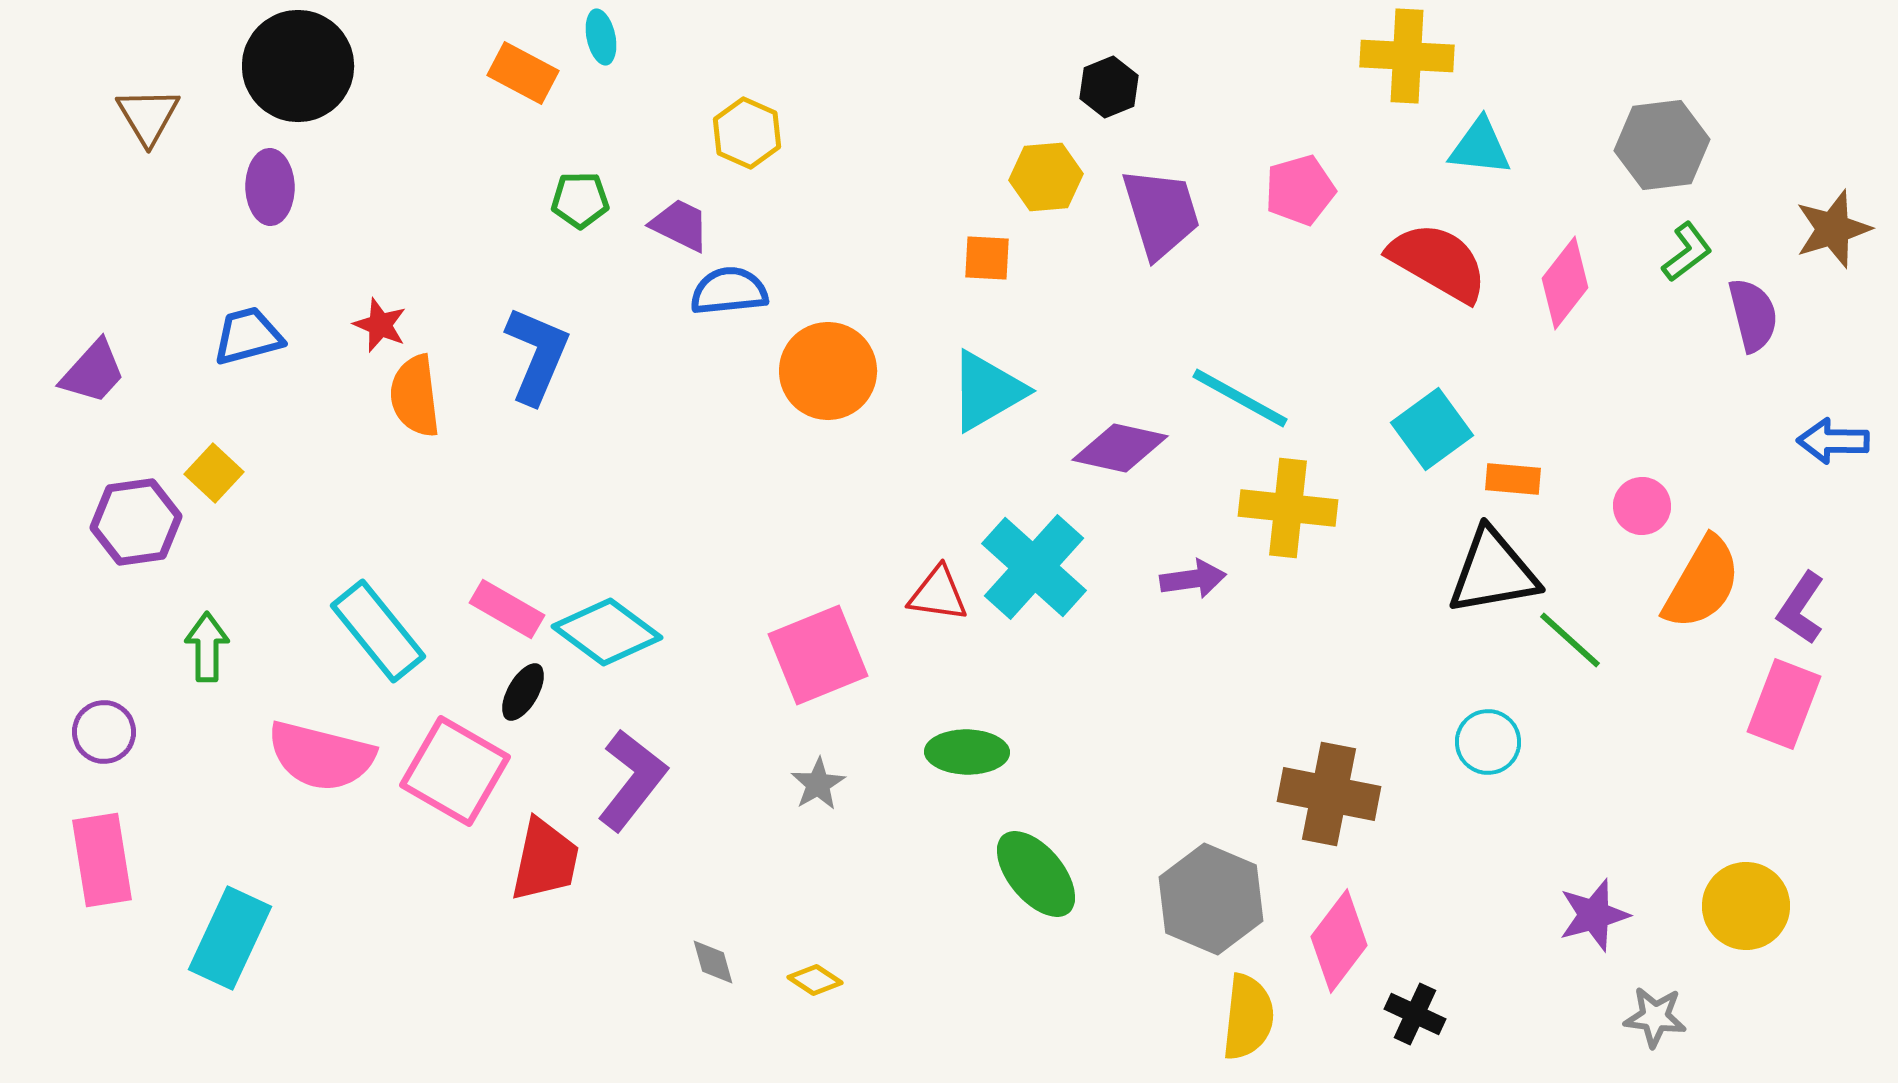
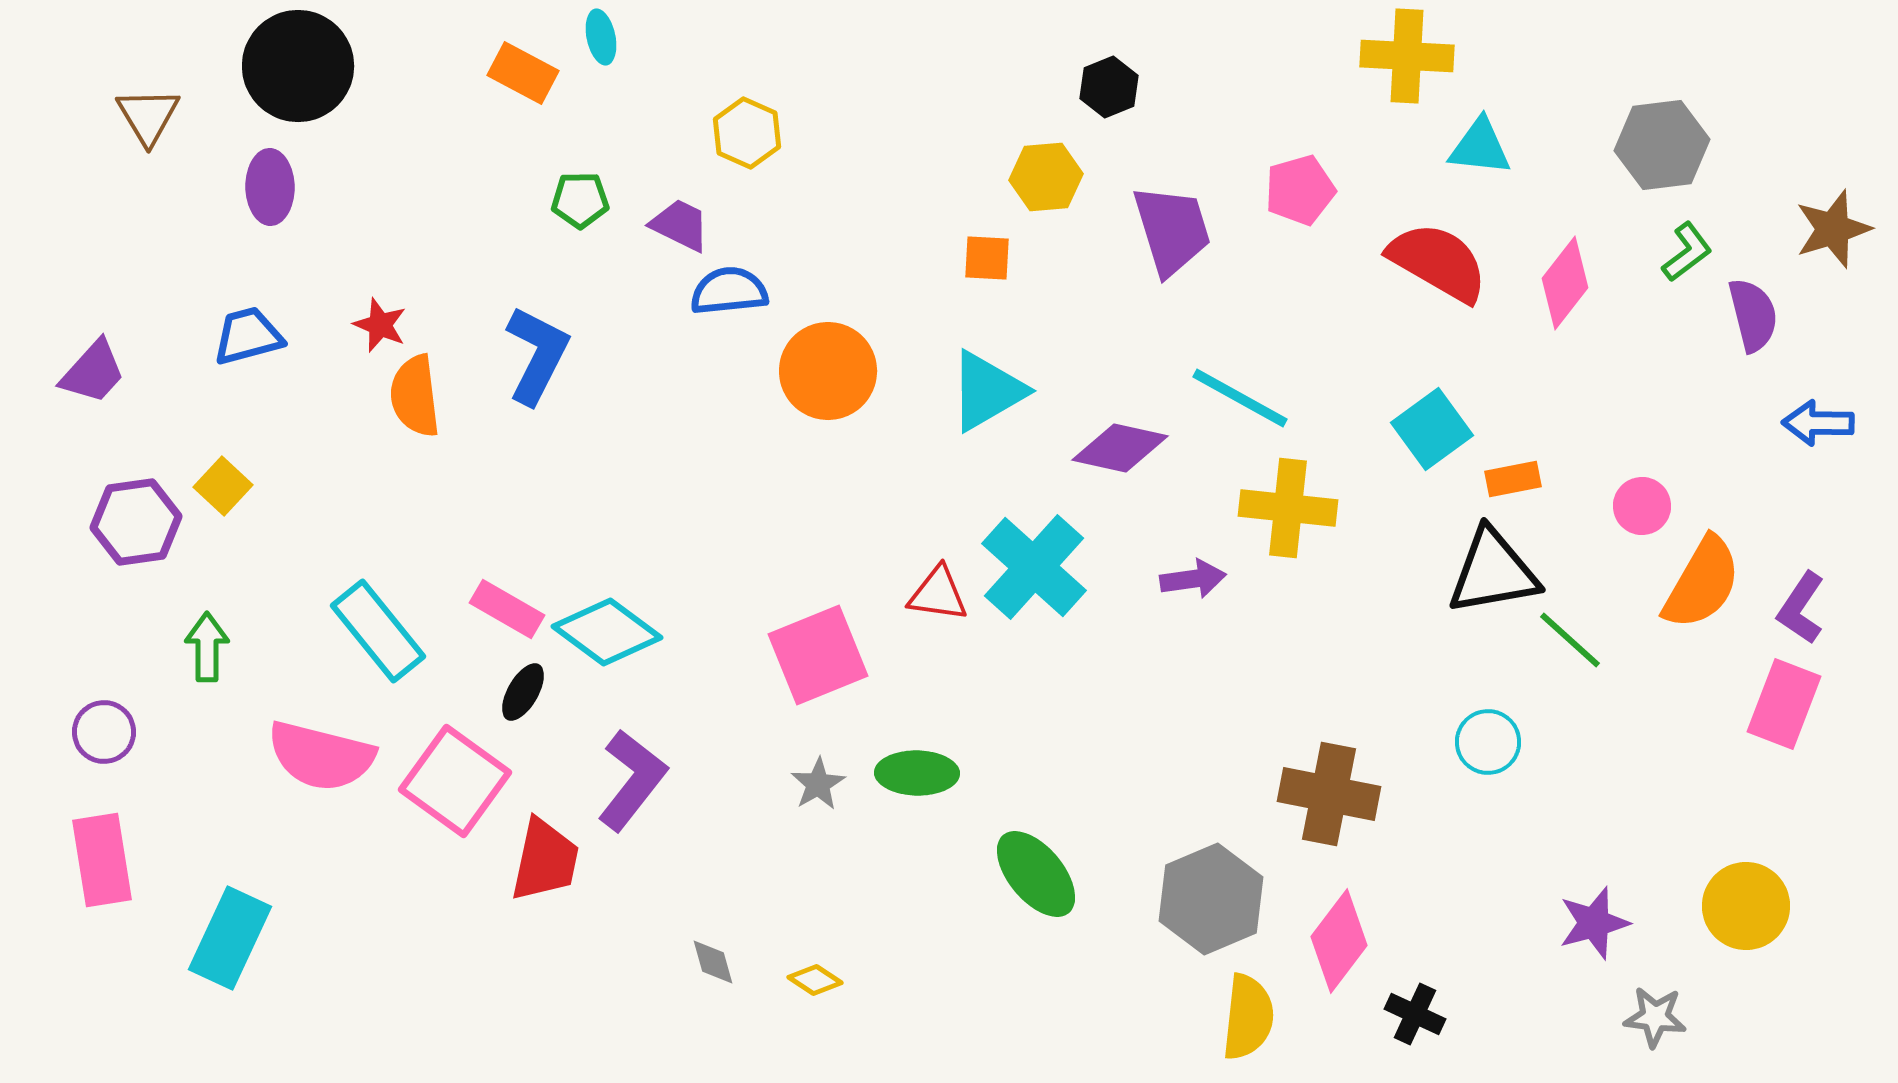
purple trapezoid at (1161, 213): moved 11 px right, 17 px down
blue L-shape at (537, 355): rotated 4 degrees clockwise
blue arrow at (1833, 441): moved 15 px left, 18 px up
yellow square at (214, 473): moved 9 px right, 13 px down
orange rectangle at (1513, 479): rotated 16 degrees counterclockwise
green ellipse at (967, 752): moved 50 px left, 21 px down
pink square at (455, 771): moved 10 px down; rotated 6 degrees clockwise
gray hexagon at (1211, 899): rotated 14 degrees clockwise
purple star at (1594, 915): moved 8 px down
